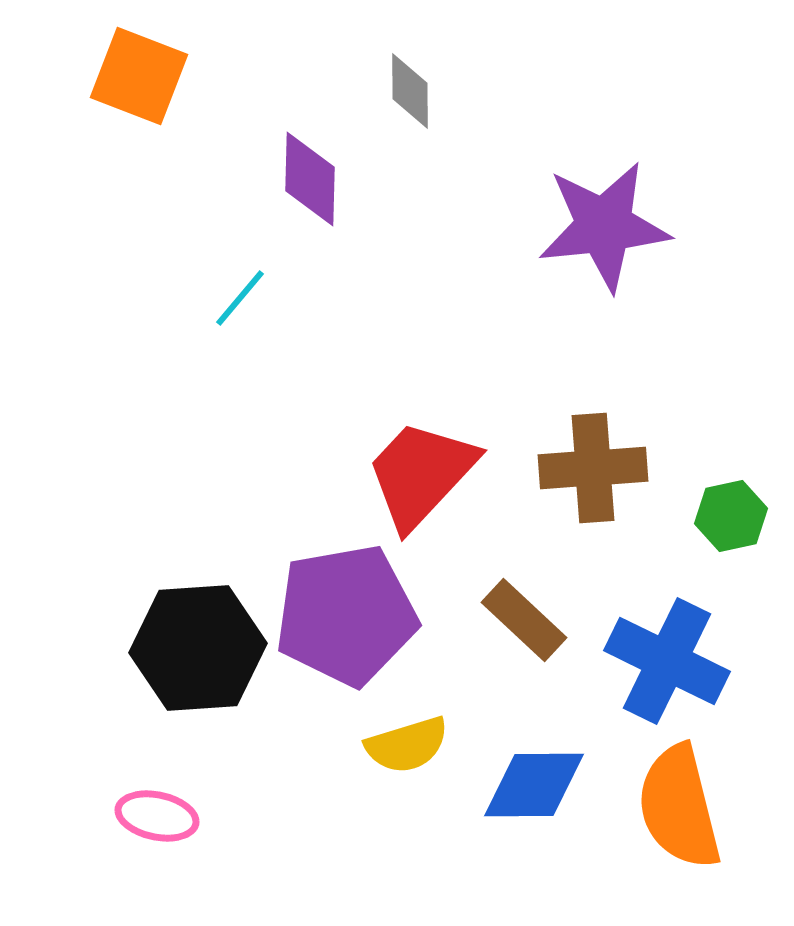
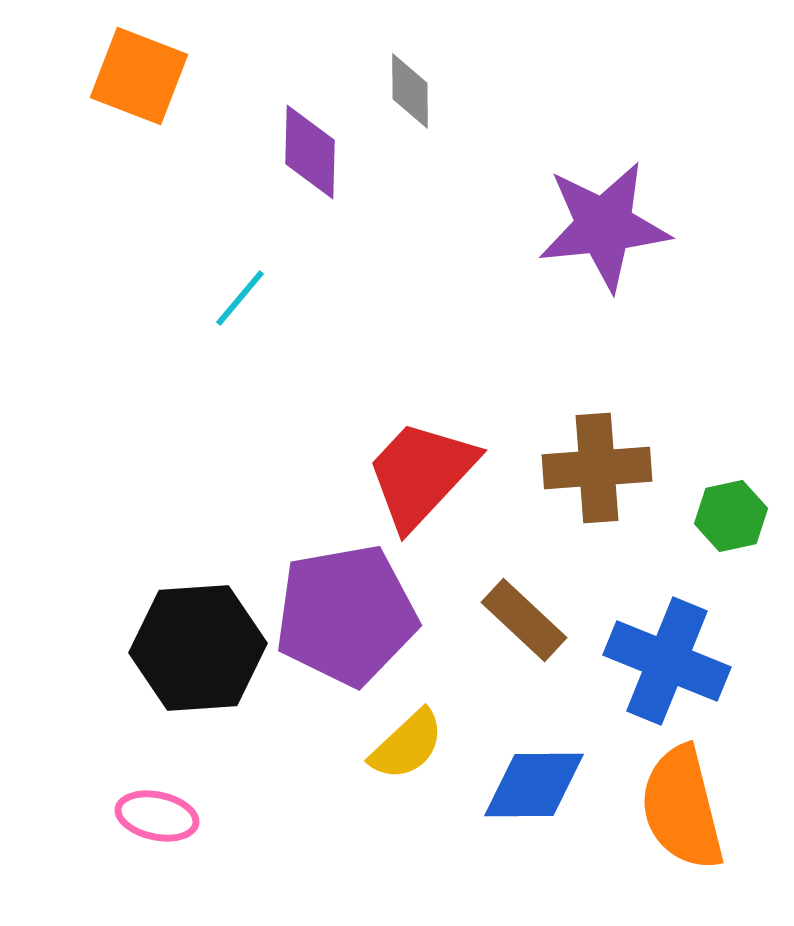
purple diamond: moved 27 px up
brown cross: moved 4 px right
blue cross: rotated 4 degrees counterclockwise
yellow semicircle: rotated 26 degrees counterclockwise
orange semicircle: moved 3 px right, 1 px down
